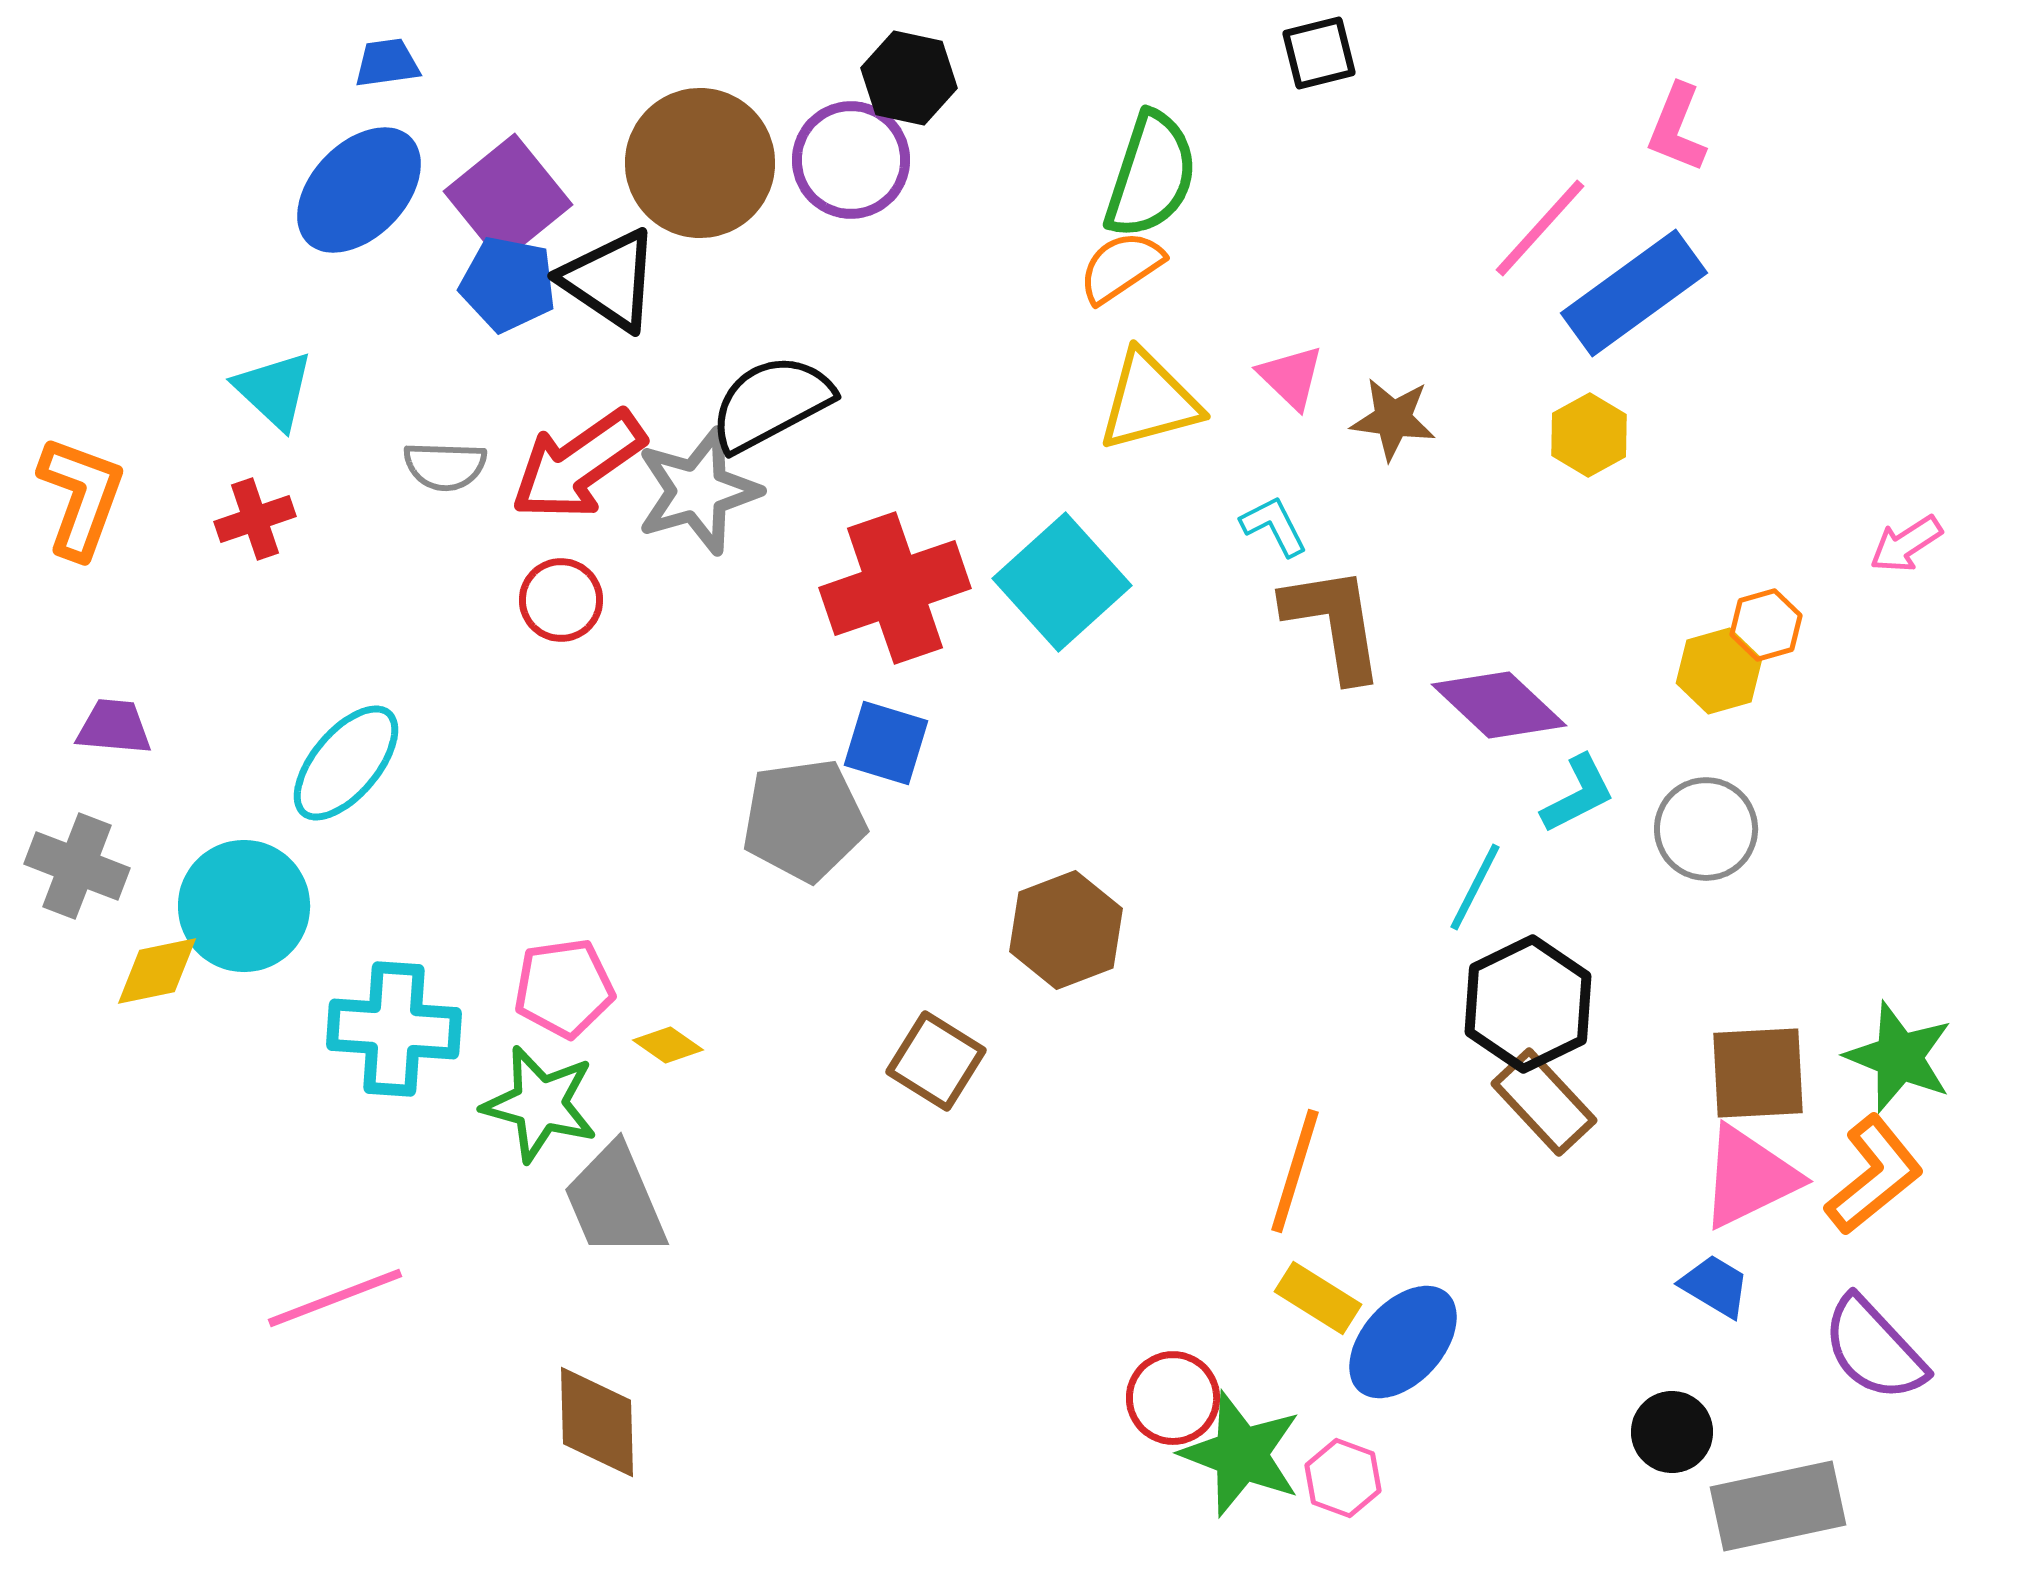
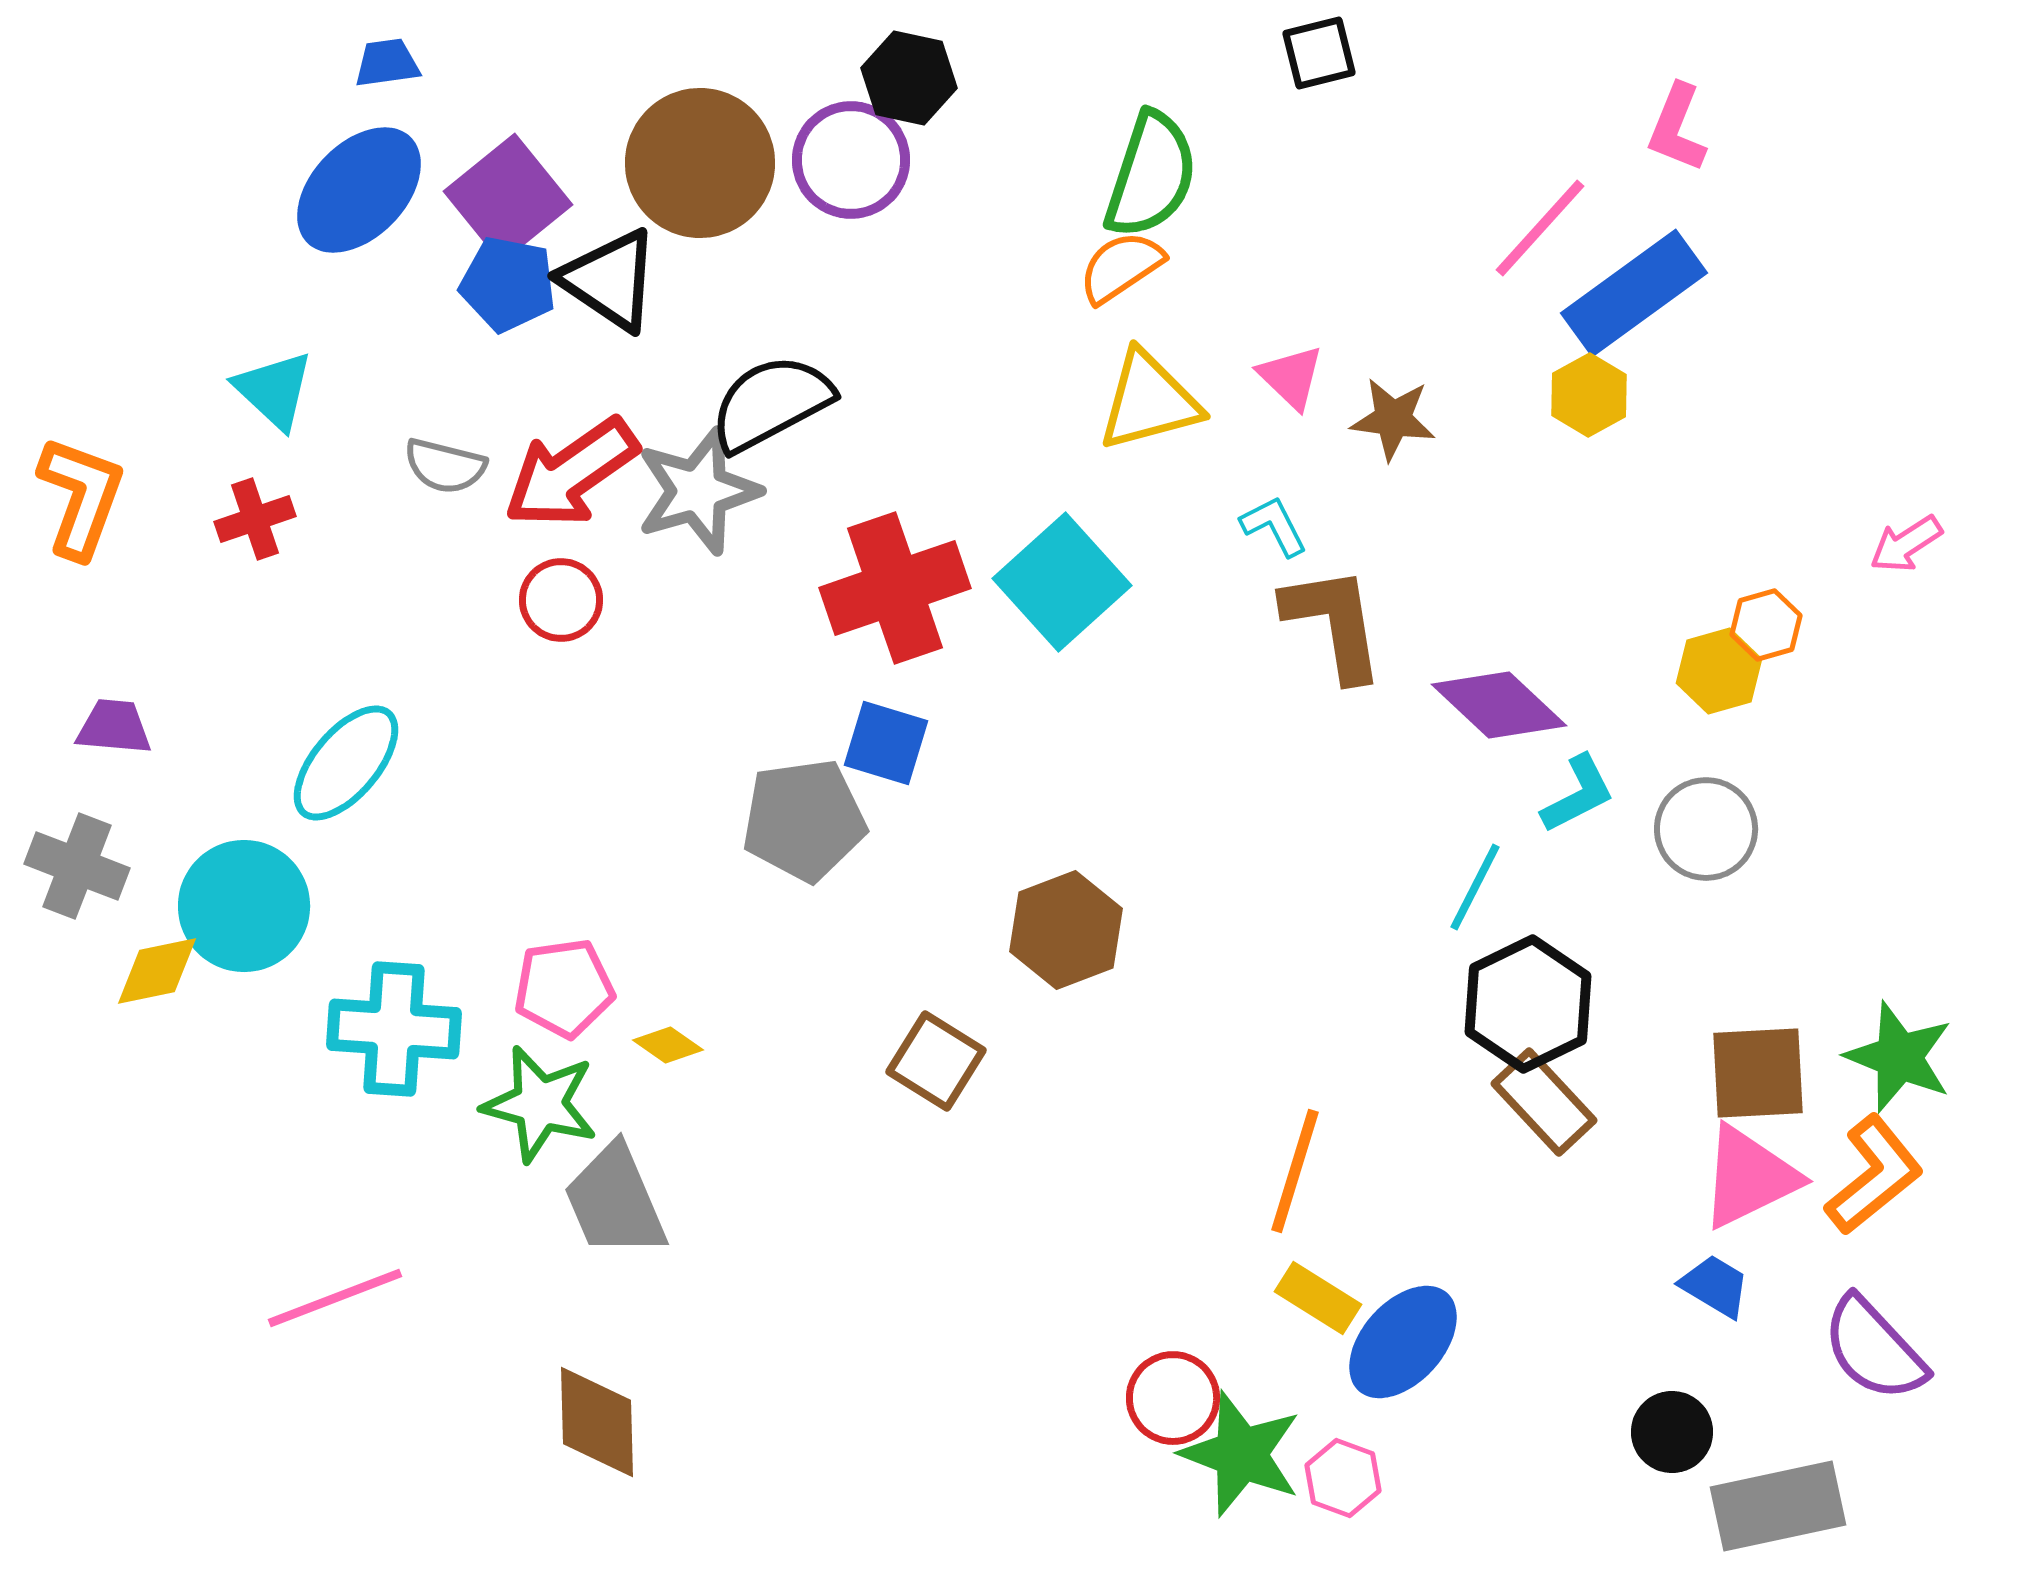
yellow hexagon at (1589, 435): moved 40 px up
red arrow at (578, 465): moved 7 px left, 8 px down
gray semicircle at (445, 466): rotated 12 degrees clockwise
